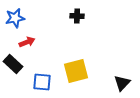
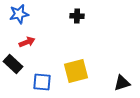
blue star: moved 4 px right, 4 px up
black triangle: rotated 30 degrees clockwise
